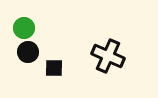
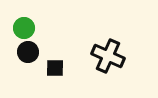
black square: moved 1 px right
